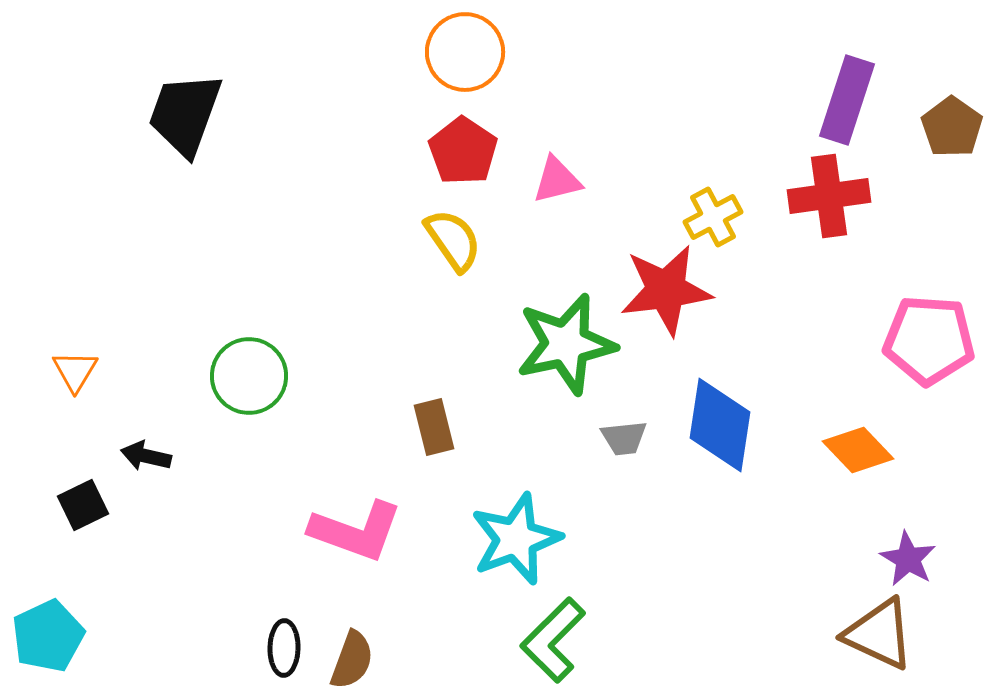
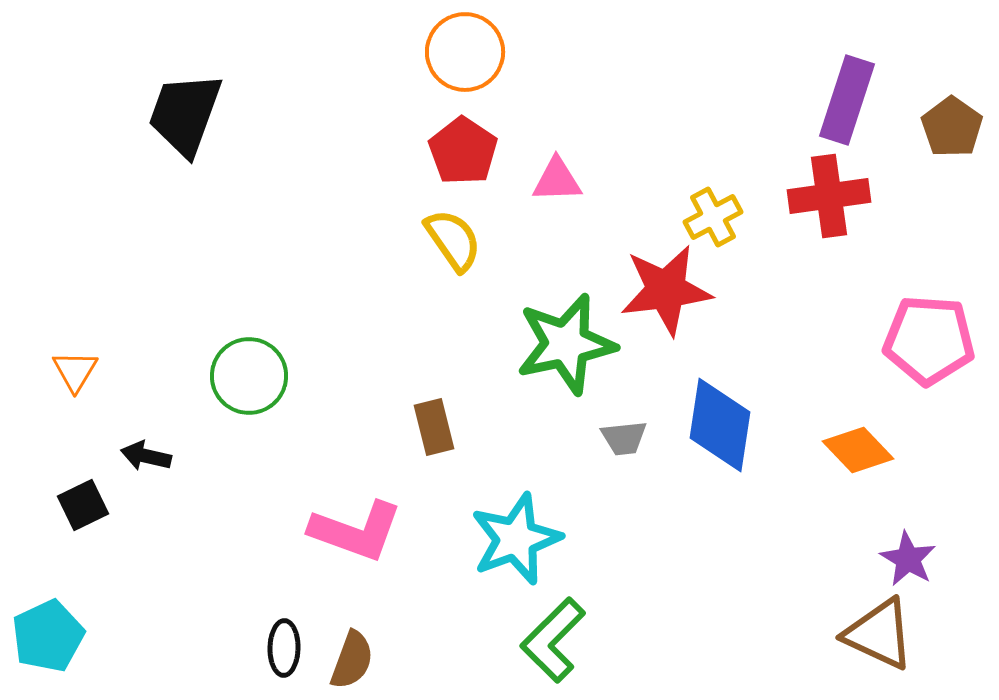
pink triangle: rotated 12 degrees clockwise
